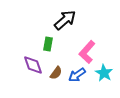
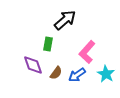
cyan star: moved 2 px right, 1 px down
